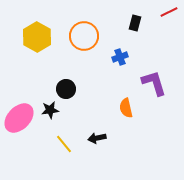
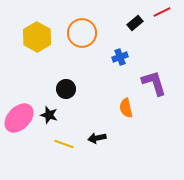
red line: moved 7 px left
black rectangle: rotated 35 degrees clockwise
orange circle: moved 2 px left, 3 px up
black star: moved 1 px left, 5 px down; rotated 24 degrees clockwise
yellow line: rotated 30 degrees counterclockwise
